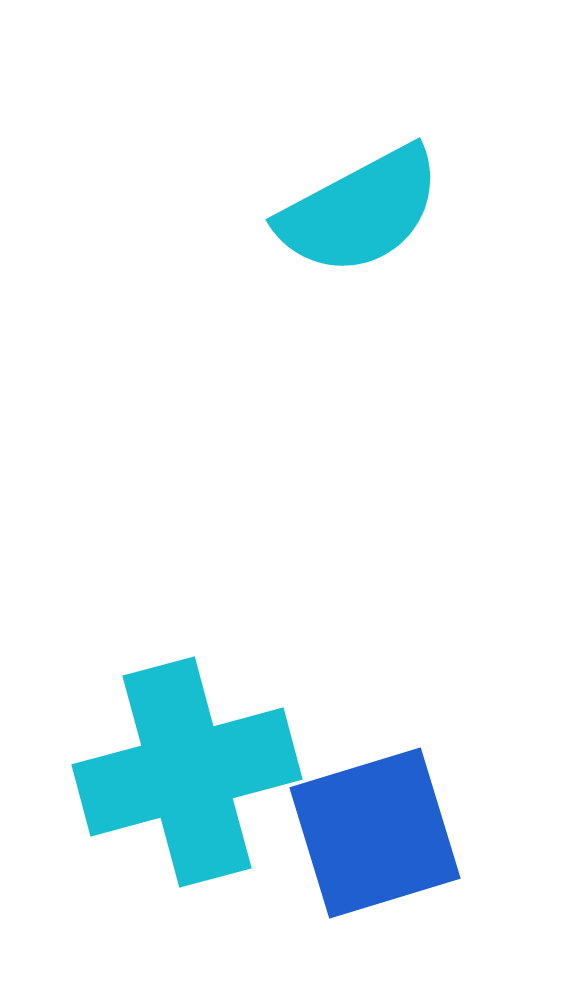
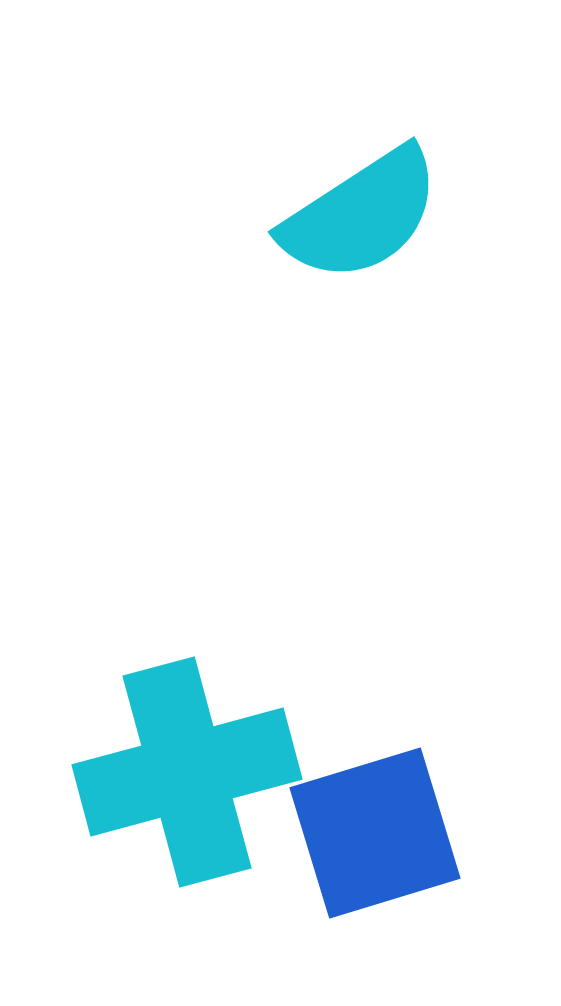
cyan semicircle: moved 1 px right, 4 px down; rotated 5 degrees counterclockwise
